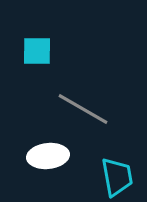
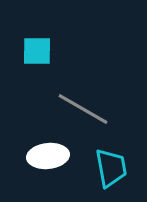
cyan trapezoid: moved 6 px left, 9 px up
